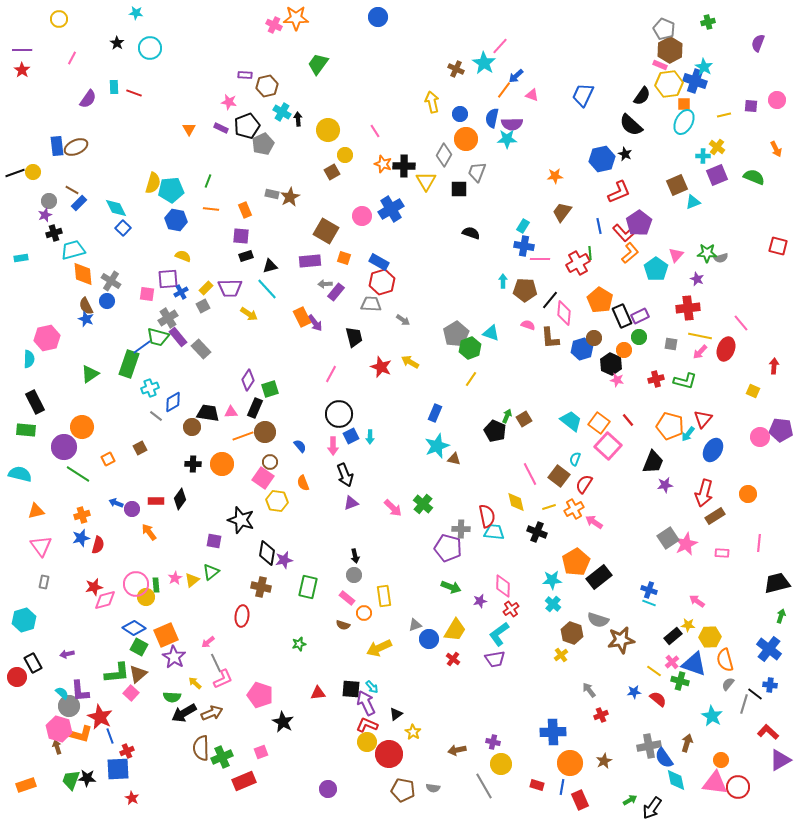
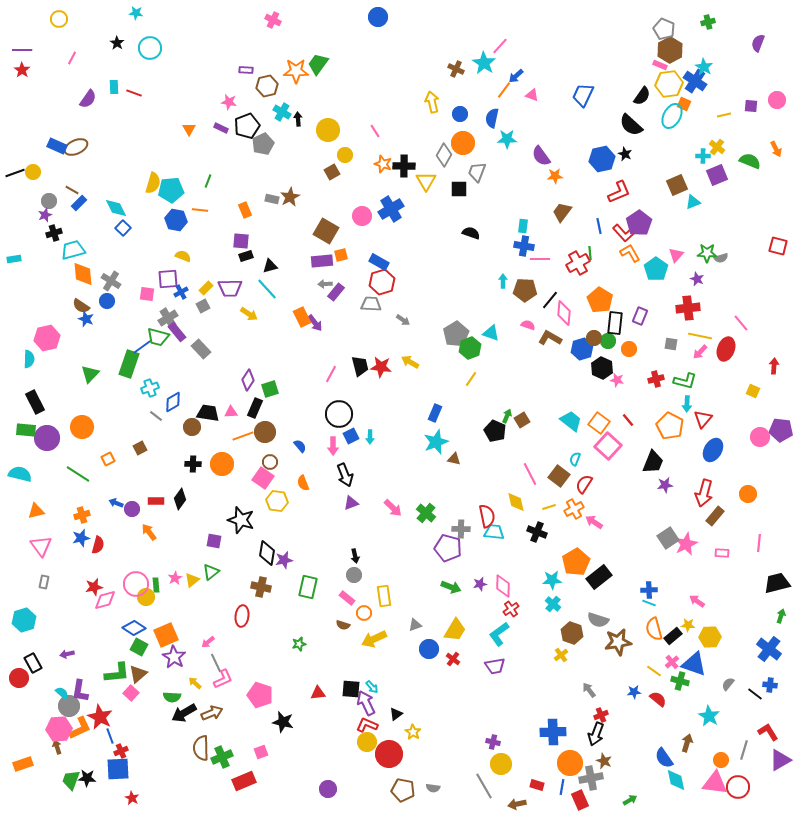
orange star at (296, 18): moved 53 px down
pink cross at (274, 25): moved 1 px left, 5 px up
purple rectangle at (245, 75): moved 1 px right, 5 px up
blue cross at (695, 81): rotated 15 degrees clockwise
orange square at (684, 104): rotated 24 degrees clockwise
cyan ellipse at (684, 122): moved 12 px left, 6 px up
purple semicircle at (512, 124): moved 29 px right, 32 px down; rotated 55 degrees clockwise
orange circle at (466, 139): moved 3 px left, 4 px down
blue rectangle at (57, 146): rotated 60 degrees counterclockwise
green semicircle at (754, 177): moved 4 px left, 16 px up
gray rectangle at (272, 194): moved 5 px down
orange line at (211, 209): moved 11 px left, 1 px down
cyan rectangle at (523, 226): rotated 24 degrees counterclockwise
purple square at (241, 236): moved 5 px down
orange L-shape at (630, 253): rotated 80 degrees counterclockwise
cyan rectangle at (21, 258): moved 7 px left, 1 px down
orange square at (344, 258): moved 3 px left, 3 px up; rotated 32 degrees counterclockwise
purple rectangle at (310, 261): moved 12 px right
brown semicircle at (86, 306): moved 5 px left; rotated 30 degrees counterclockwise
black rectangle at (622, 316): moved 7 px left, 7 px down; rotated 30 degrees clockwise
purple rectangle at (640, 316): rotated 42 degrees counterclockwise
purple rectangle at (178, 337): moved 1 px left, 5 px up
black trapezoid at (354, 337): moved 6 px right, 29 px down
green circle at (639, 337): moved 31 px left, 4 px down
brown L-shape at (550, 338): rotated 125 degrees clockwise
orange circle at (624, 350): moved 5 px right, 1 px up
black hexagon at (611, 364): moved 9 px left, 4 px down
red star at (381, 367): rotated 15 degrees counterclockwise
green triangle at (90, 374): rotated 12 degrees counterclockwise
brown square at (524, 419): moved 2 px left, 1 px down
orange pentagon at (670, 426): rotated 12 degrees clockwise
cyan arrow at (688, 434): moved 1 px left, 30 px up; rotated 35 degrees counterclockwise
cyan star at (437, 446): moved 1 px left, 4 px up
purple circle at (64, 447): moved 17 px left, 9 px up
green cross at (423, 504): moved 3 px right, 9 px down
brown rectangle at (715, 516): rotated 18 degrees counterclockwise
blue cross at (649, 590): rotated 21 degrees counterclockwise
purple star at (480, 601): moved 17 px up
blue circle at (429, 639): moved 10 px down
brown star at (621, 640): moved 3 px left, 2 px down
yellow arrow at (379, 648): moved 5 px left, 9 px up
purple trapezoid at (495, 659): moved 7 px down
orange semicircle at (725, 660): moved 71 px left, 31 px up
red circle at (17, 677): moved 2 px right, 1 px down
purple L-shape at (80, 691): rotated 15 degrees clockwise
gray line at (744, 704): moved 46 px down
cyan star at (712, 716): moved 3 px left
black star at (283, 722): rotated 15 degrees counterclockwise
pink hexagon at (59, 729): rotated 20 degrees counterclockwise
red L-shape at (768, 732): rotated 15 degrees clockwise
orange L-shape at (80, 734): moved 6 px up; rotated 40 degrees counterclockwise
gray cross at (649, 746): moved 58 px left, 32 px down
brown arrow at (457, 750): moved 60 px right, 54 px down
red cross at (127, 751): moved 6 px left
brown star at (604, 761): rotated 21 degrees counterclockwise
orange rectangle at (26, 785): moved 3 px left, 21 px up
black arrow at (652, 808): moved 56 px left, 74 px up; rotated 15 degrees counterclockwise
